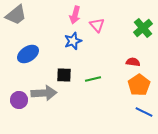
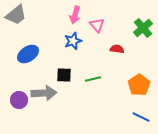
red semicircle: moved 16 px left, 13 px up
blue line: moved 3 px left, 5 px down
